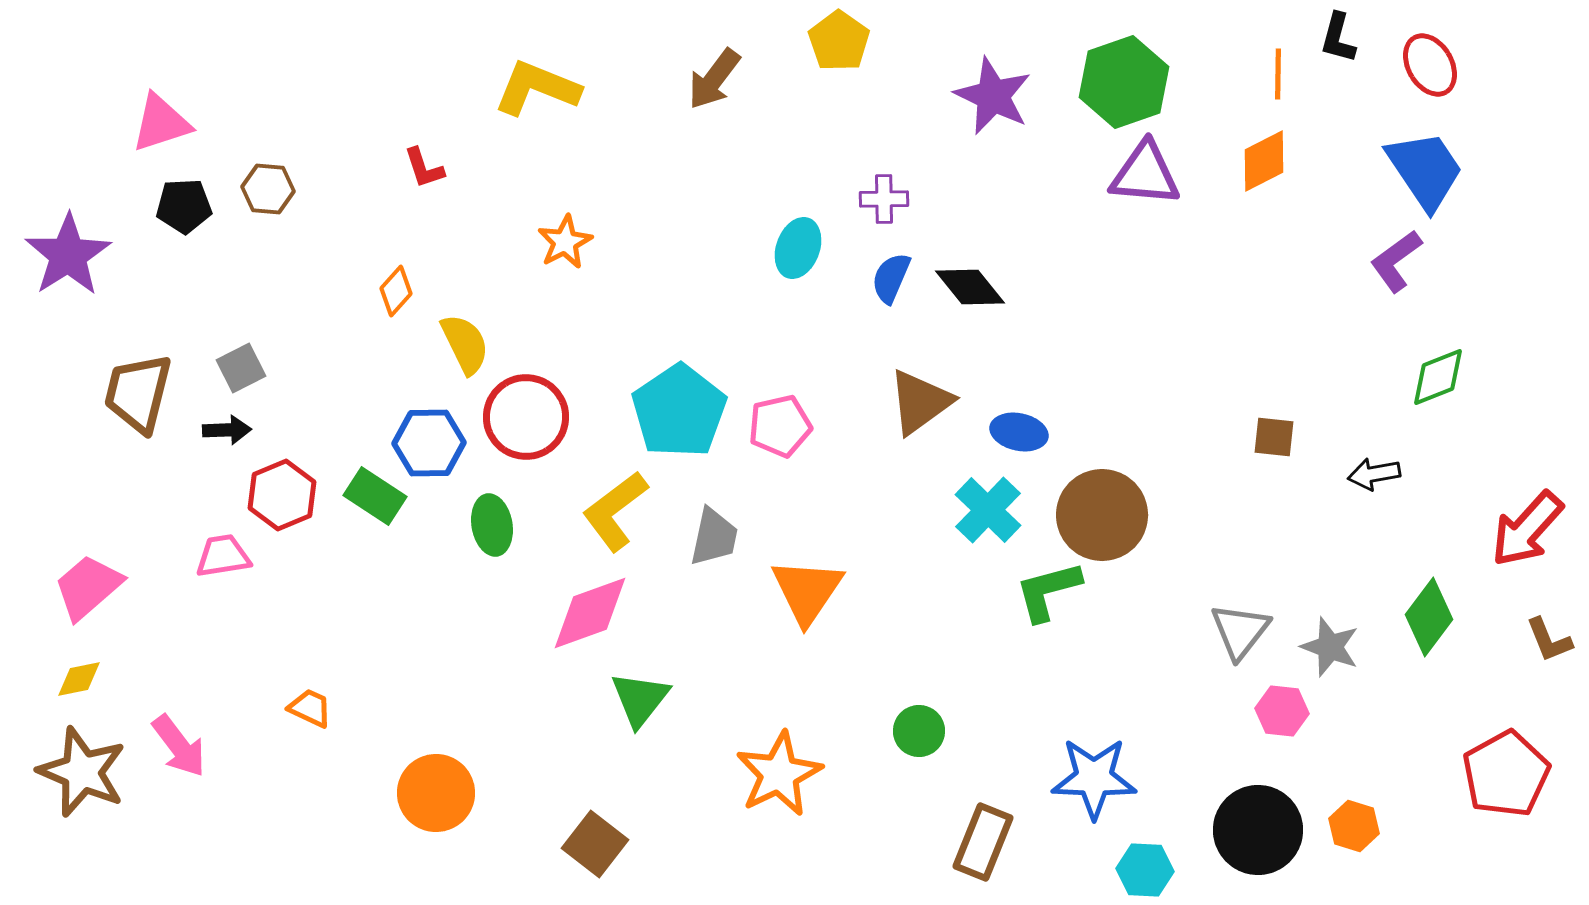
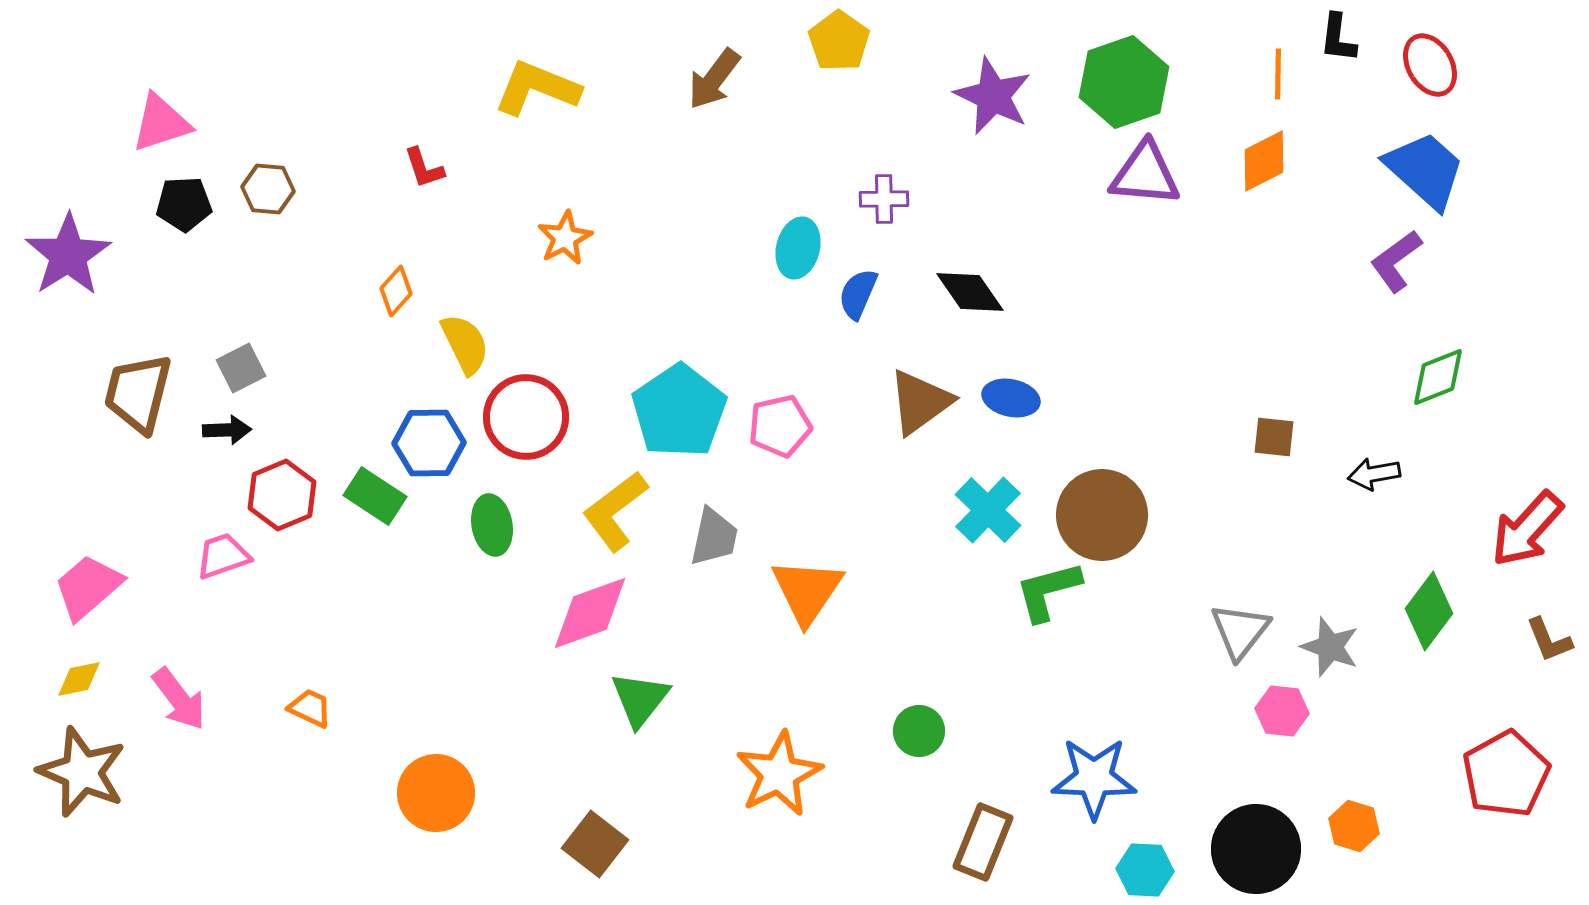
black L-shape at (1338, 38): rotated 8 degrees counterclockwise
blue trapezoid at (1425, 170): rotated 14 degrees counterclockwise
black pentagon at (184, 206): moved 2 px up
orange star at (565, 242): moved 4 px up
cyan ellipse at (798, 248): rotated 6 degrees counterclockwise
blue semicircle at (891, 278): moved 33 px left, 16 px down
black diamond at (970, 287): moved 5 px down; rotated 4 degrees clockwise
blue ellipse at (1019, 432): moved 8 px left, 34 px up
pink trapezoid at (223, 556): rotated 10 degrees counterclockwise
green diamond at (1429, 617): moved 6 px up
pink arrow at (179, 746): moved 47 px up
black circle at (1258, 830): moved 2 px left, 19 px down
